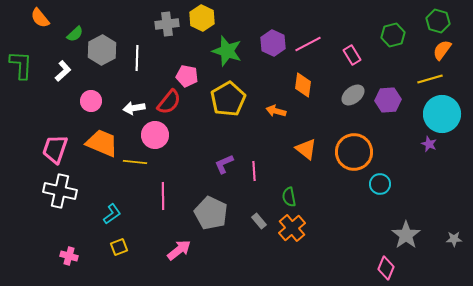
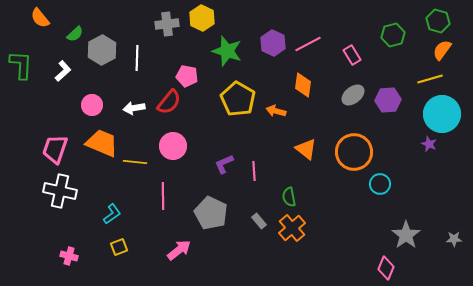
yellow pentagon at (228, 99): moved 10 px right; rotated 12 degrees counterclockwise
pink circle at (91, 101): moved 1 px right, 4 px down
pink circle at (155, 135): moved 18 px right, 11 px down
